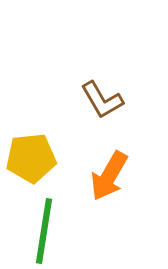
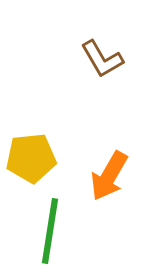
brown L-shape: moved 41 px up
green line: moved 6 px right
